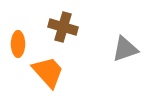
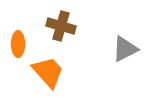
brown cross: moved 2 px left, 1 px up
gray triangle: rotated 8 degrees counterclockwise
